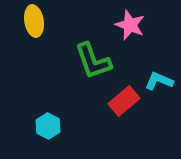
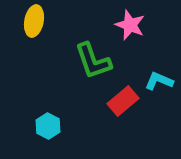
yellow ellipse: rotated 20 degrees clockwise
red rectangle: moved 1 px left
